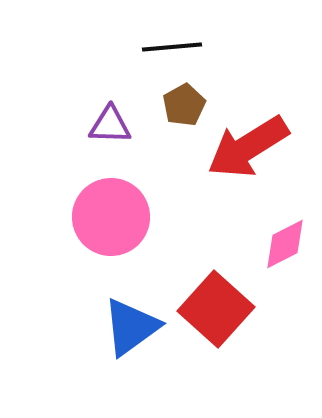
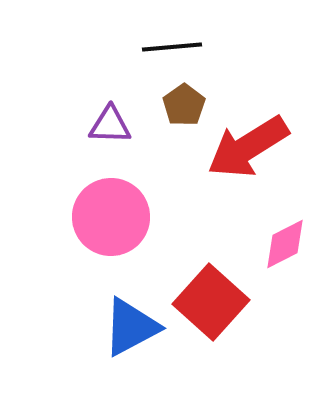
brown pentagon: rotated 6 degrees counterclockwise
red square: moved 5 px left, 7 px up
blue triangle: rotated 8 degrees clockwise
